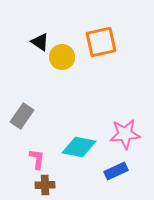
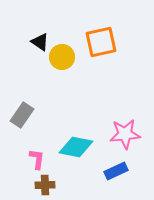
gray rectangle: moved 1 px up
cyan diamond: moved 3 px left
